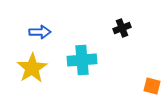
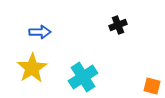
black cross: moved 4 px left, 3 px up
cyan cross: moved 1 px right, 17 px down; rotated 28 degrees counterclockwise
